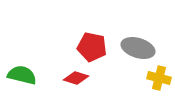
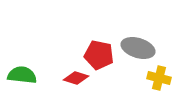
red pentagon: moved 7 px right, 8 px down
green semicircle: rotated 8 degrees counterclockwise
